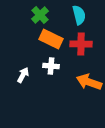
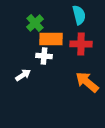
green cross: moved 5 px left, 8 px down
orange rectangle: rotated 25 degrees counterclockwise
white cross: moved 7 px left, 10 px up
white arrow: rotated 28 degrees clockwise
orange arrow: moved 2 px left; rotated 20 degrees clockwise
